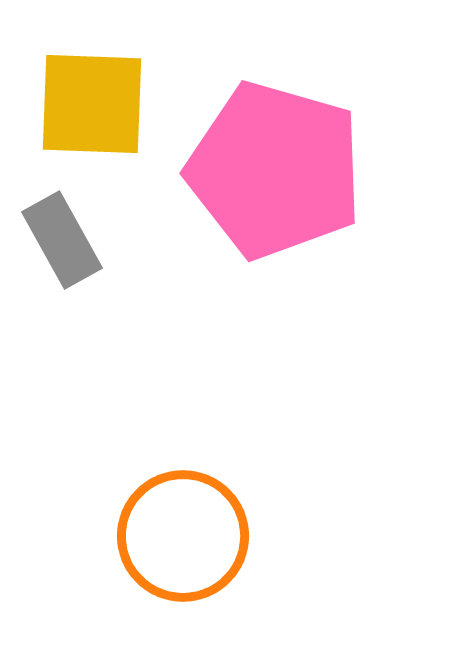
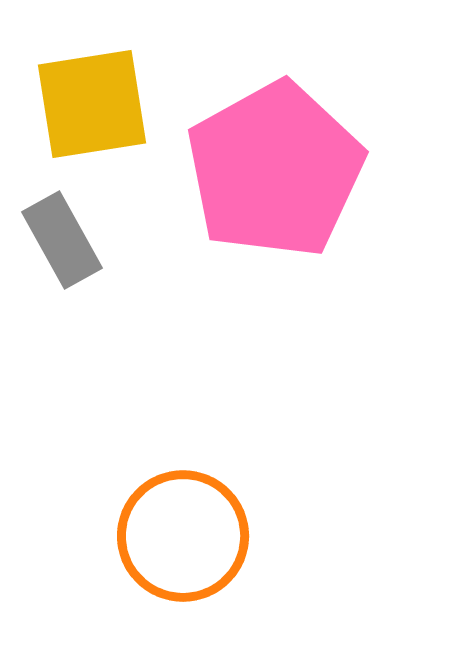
yellow square: rotated 11 degrees counterclockwise
pink pentagon: rotated 27 degrees clockwise
